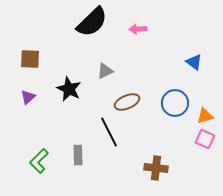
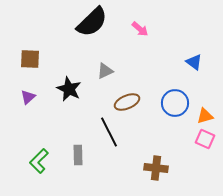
pink arrow: moved 2 px right; rotated 138 degrees counterclockwise
